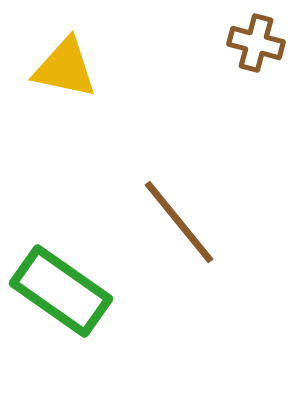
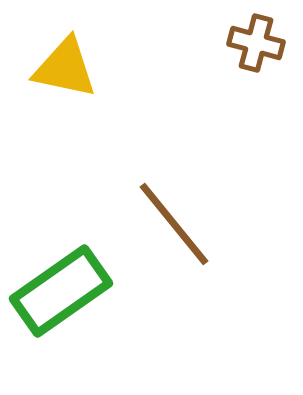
brown line: moved 5 px left, 2 px down
green rectangle: rotated 70 degrees counterclockwise
